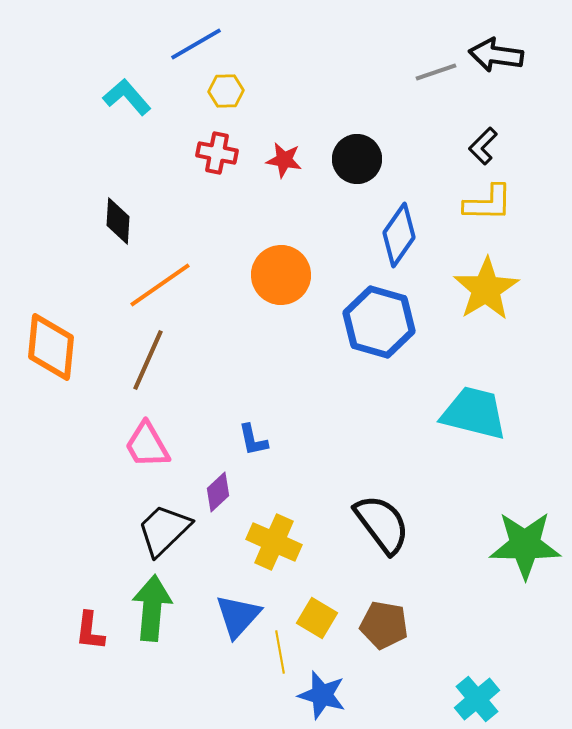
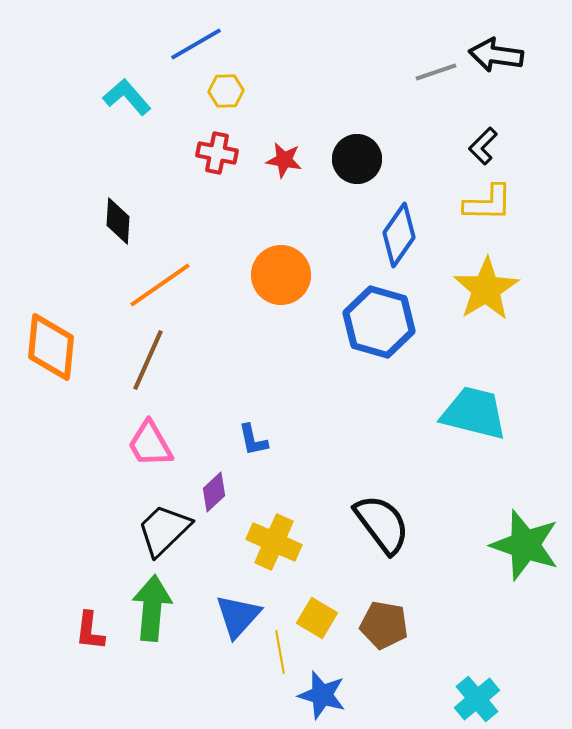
pink trapezoid: moved 3 px right, 1 px up
purple diamond: moved 4 px left
green star: rotated 18 degrees clockwise
